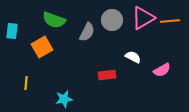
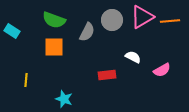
pink triangle: moved 1 px left, 1 px up
cyan rectangle: rotated 63 degrees counterclockwise
orange square: moved 12 px right; rotated 30 degrees clockwise
yellow line: moved 3 px up
cyan star: rotated 30 degrees clockwise
